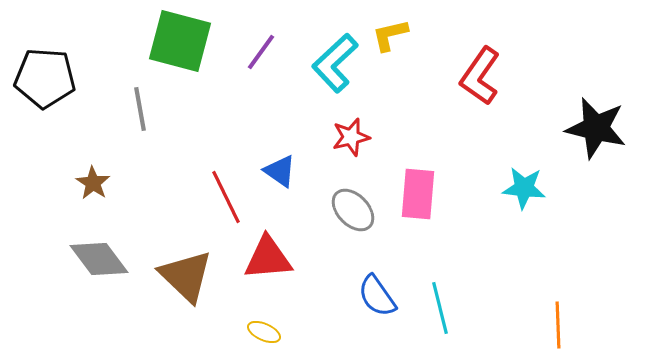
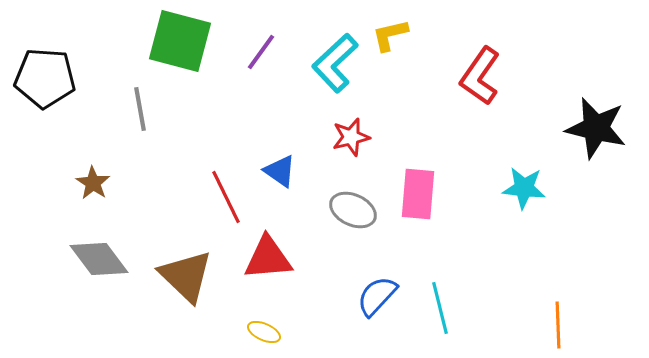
gray ellipse: rotated 21 degrees counterclockwise
blue semicircle: rotated 78 degrees clockwise
